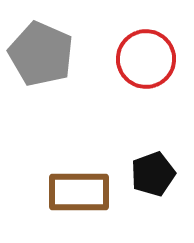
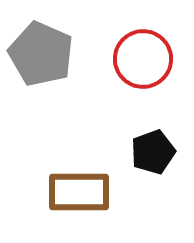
red circle: moved 3 px left
black pentagon: moved 22 px up
